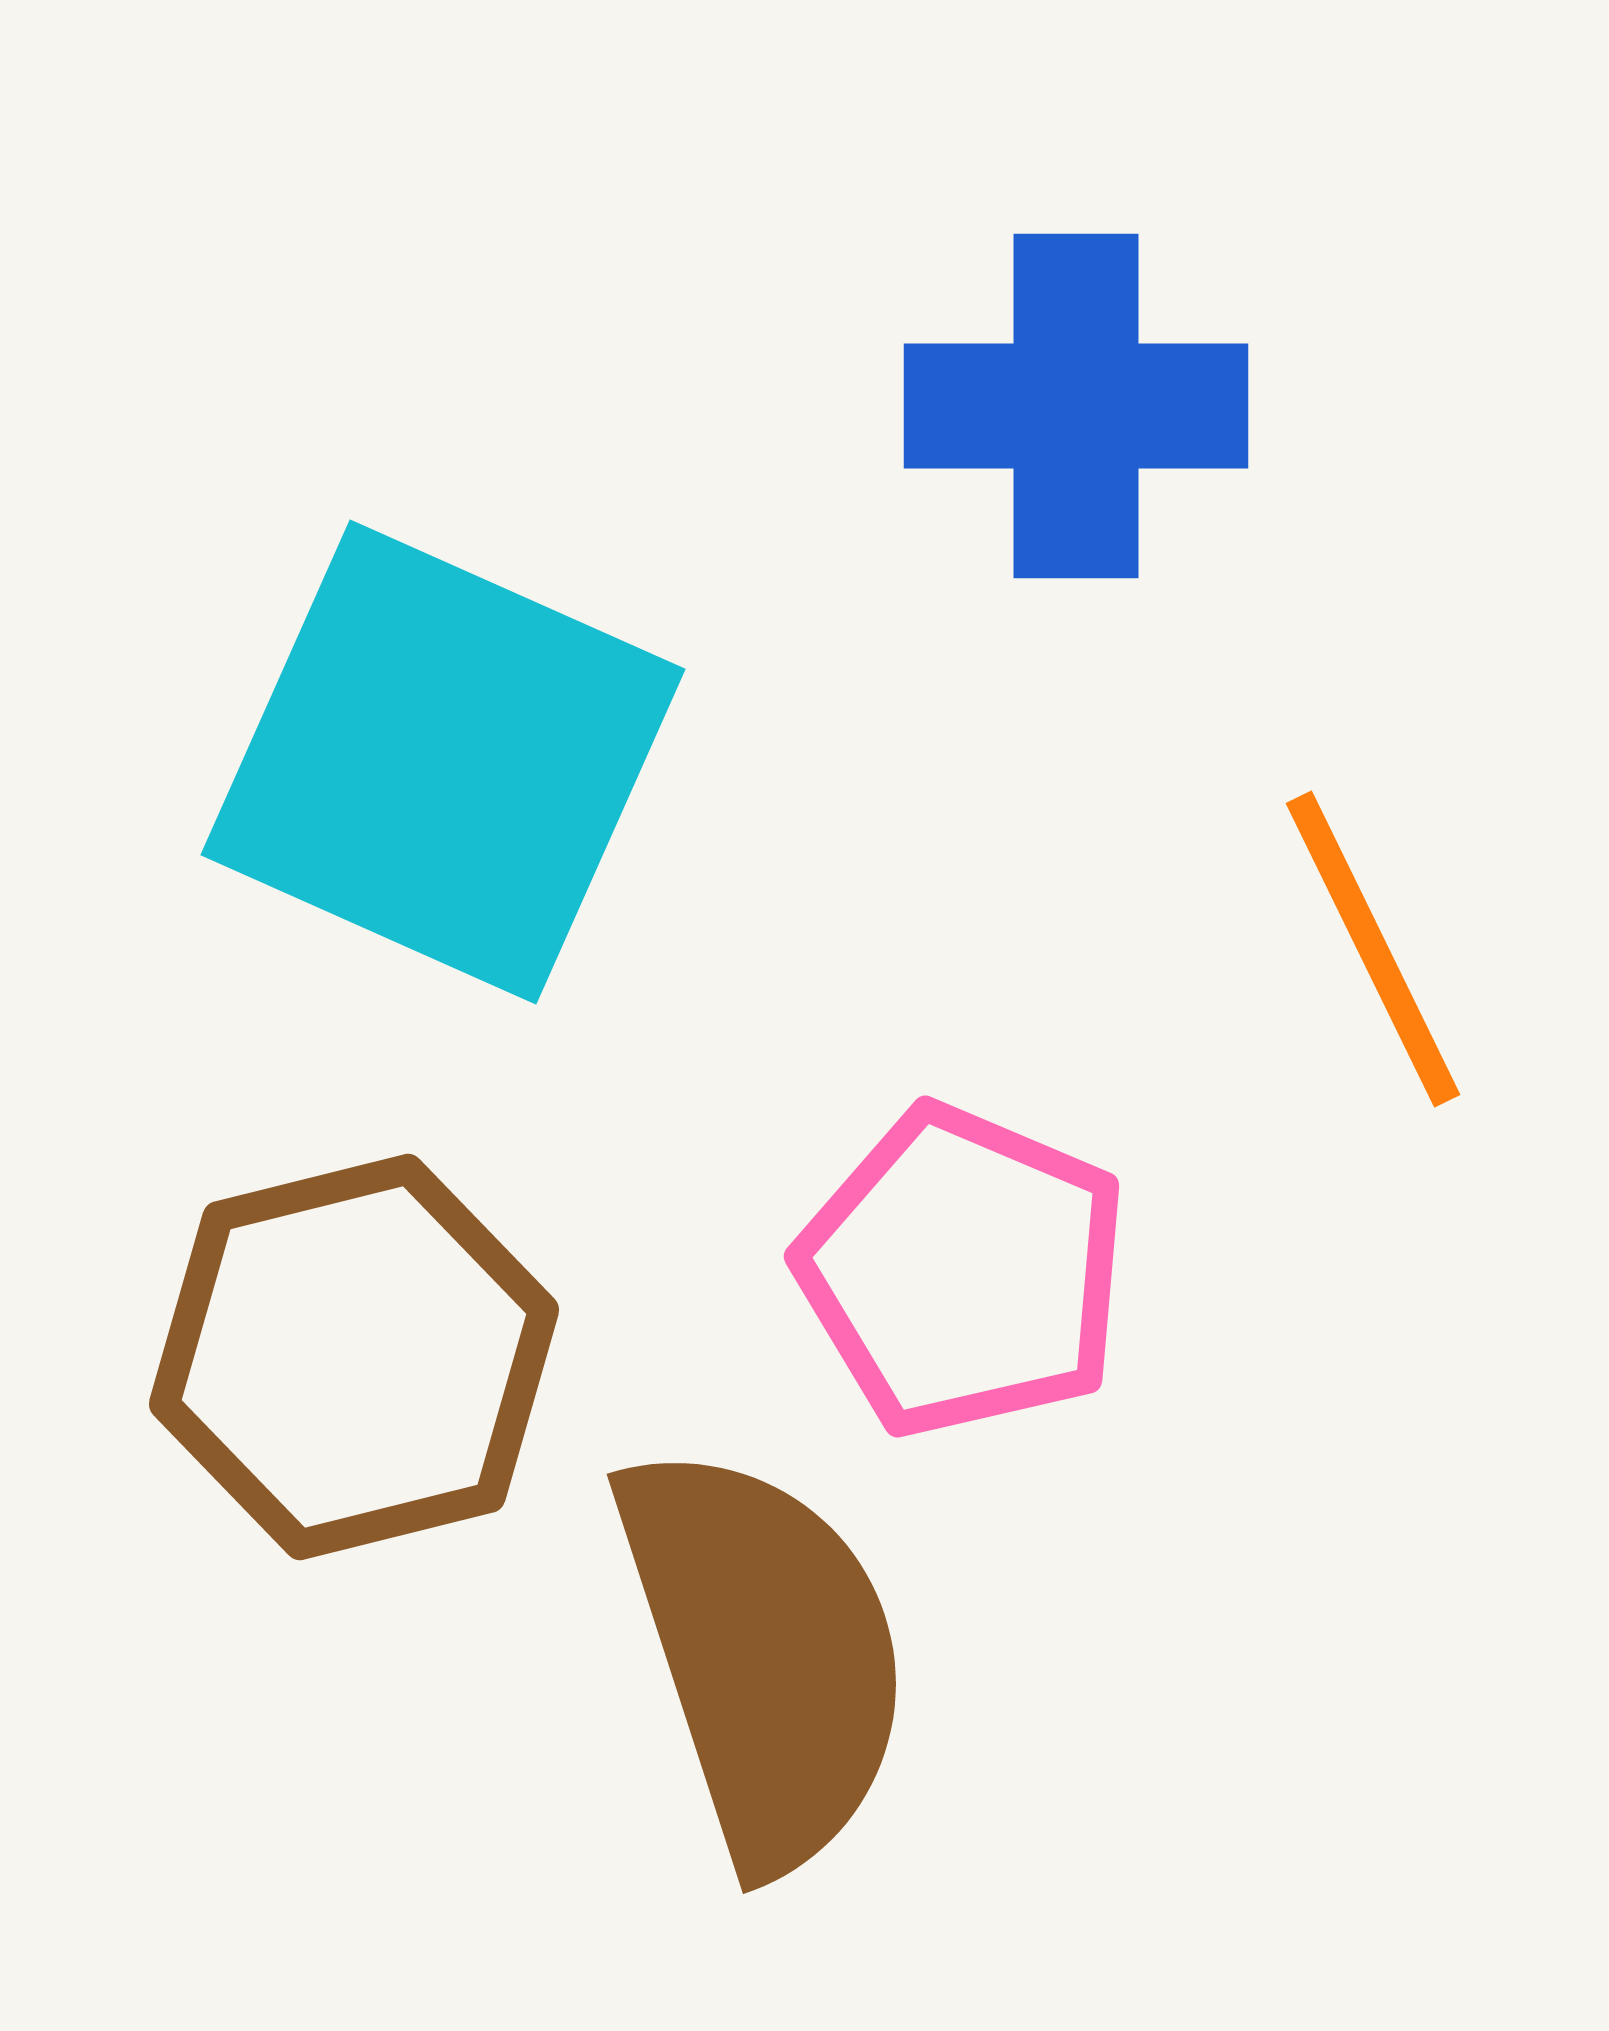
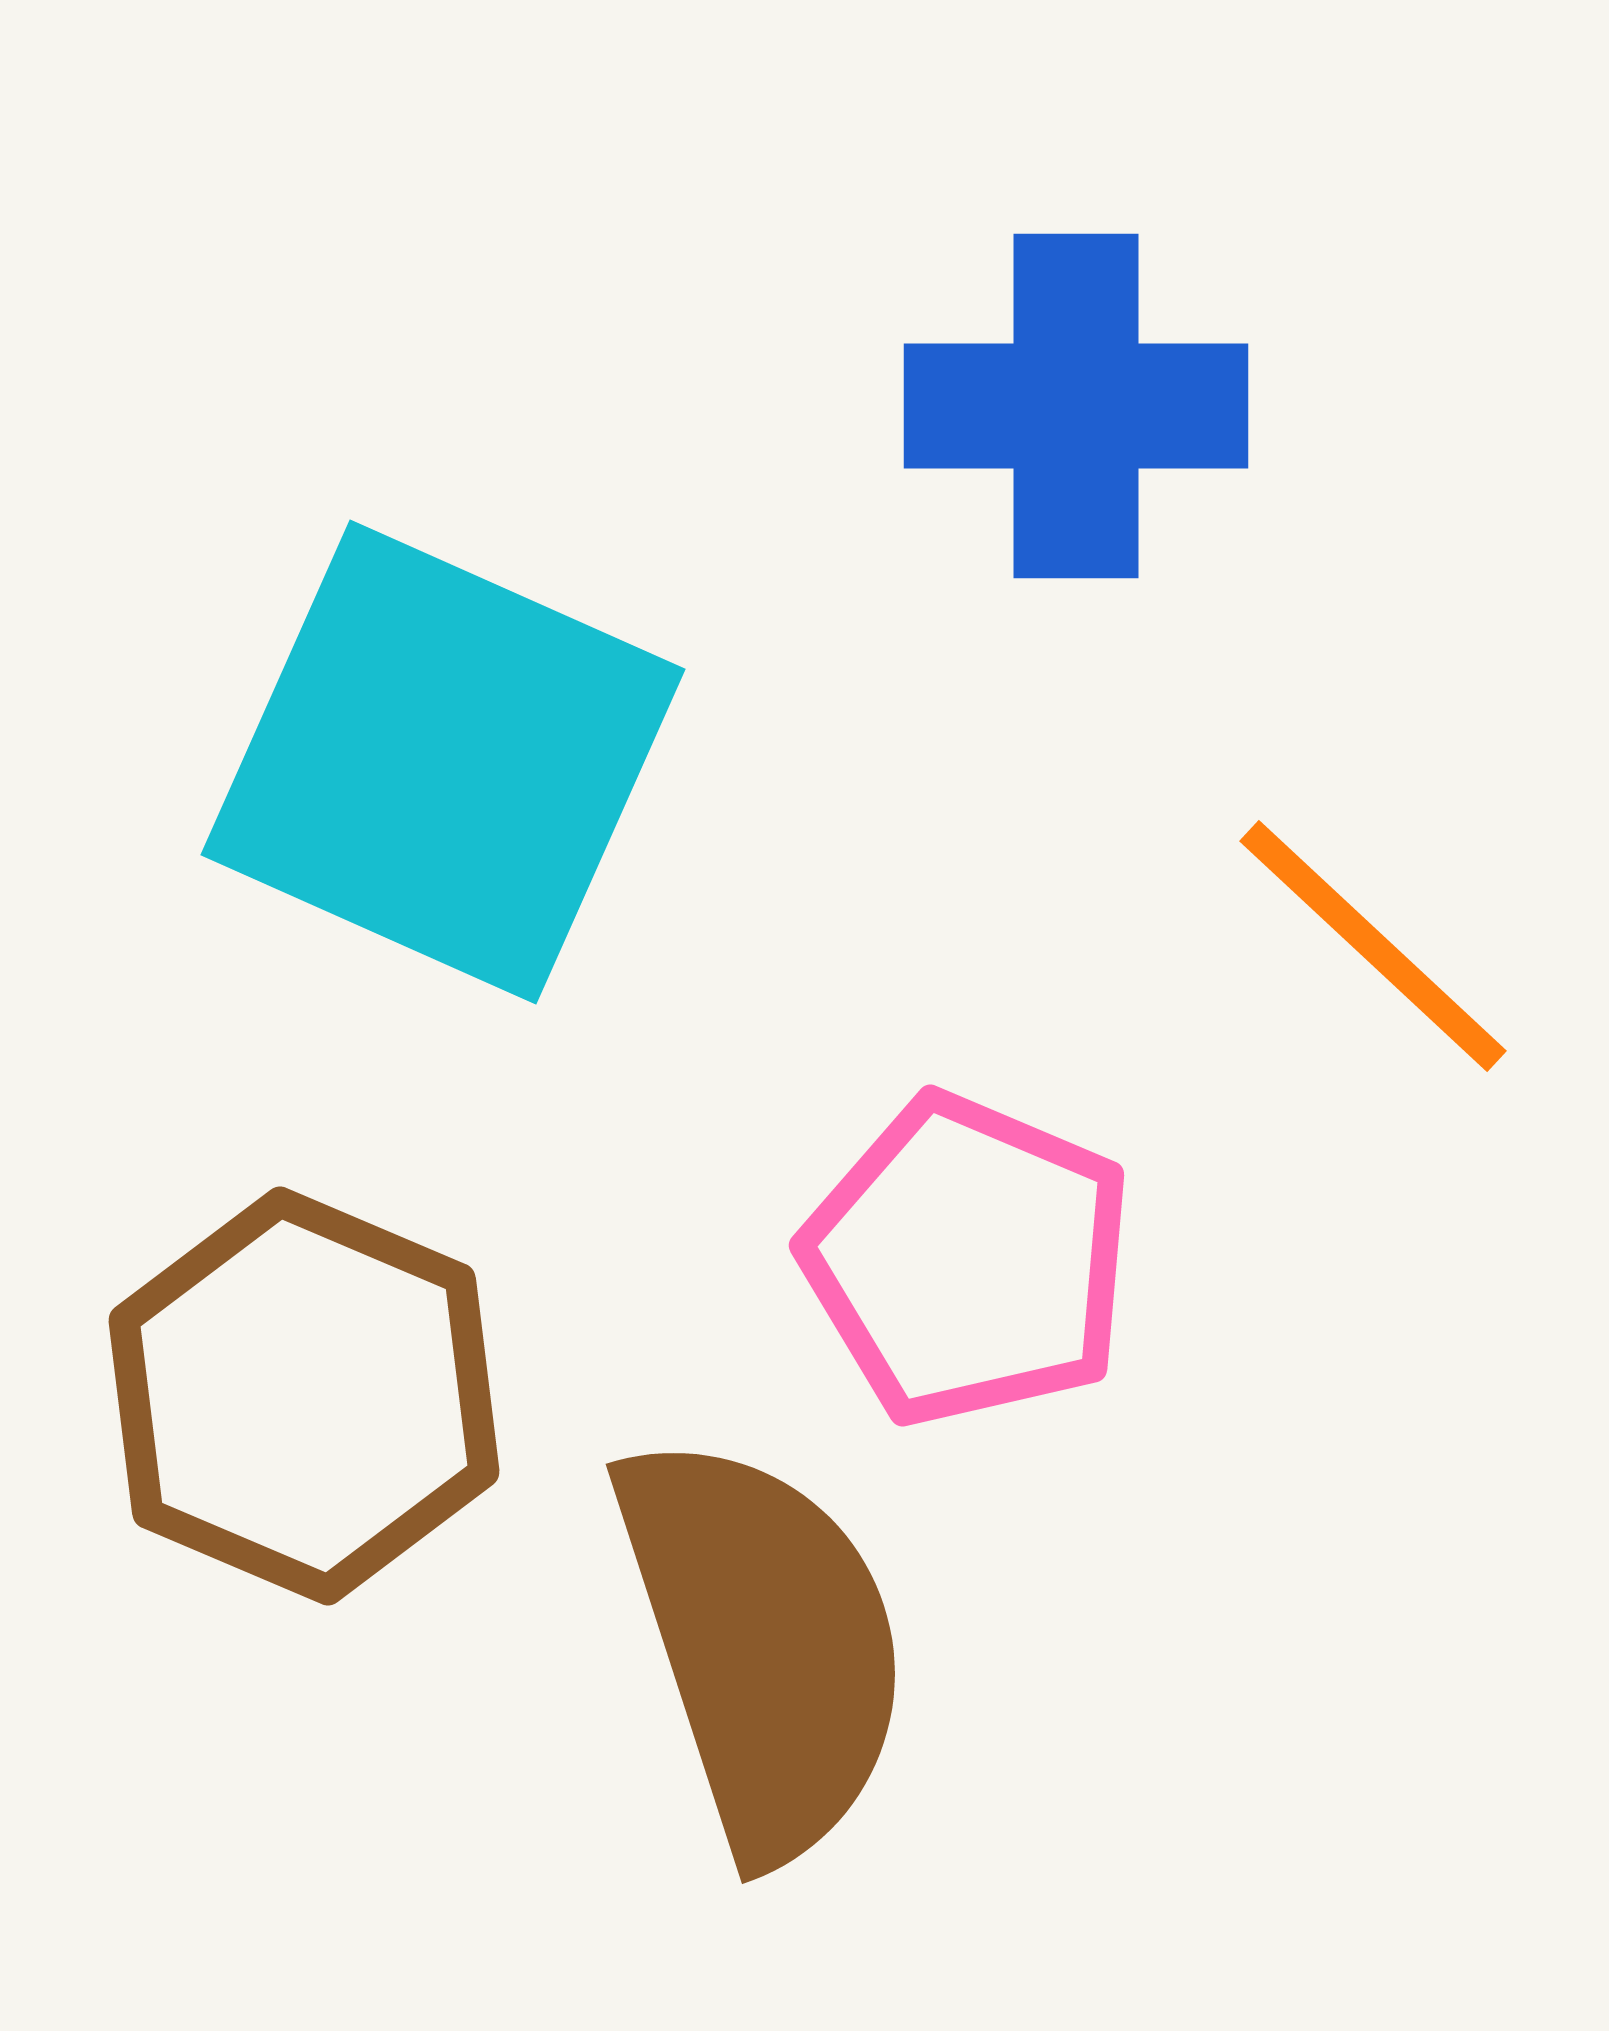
orange line: moved 3 px up; rotated 21 degrees counterclockwise
pink pentagon: moved 5 px right, 11 px up
brown hexagon: moved 50 px left, 39 px down; rotated 23 degrees counterclockwise
brown semicircle: moved 1 px left, 10 px up
